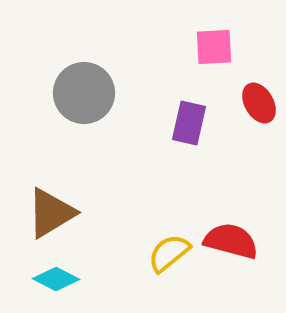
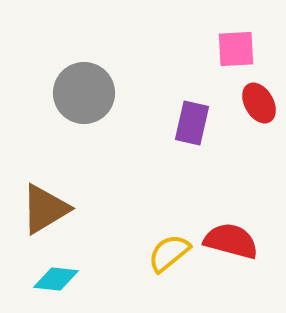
pink square: moved 22 px right, 2 px down
purple rectangle: moved 3 px right
brown triangle: moved 6 px left, 4 px up
cyan diamond: rotated 21 degrees counterclockwise
